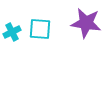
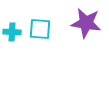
cyan cross: rotated 30 degrees clockwise
